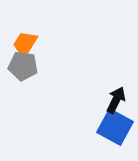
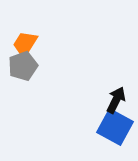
gray pentagon: rotated 28 degrees counterclockwise
